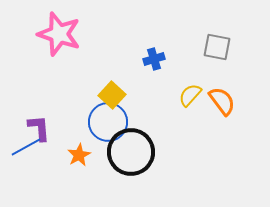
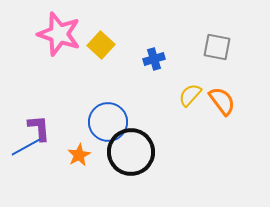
yellow square: moved 11 px left, 50 px up
